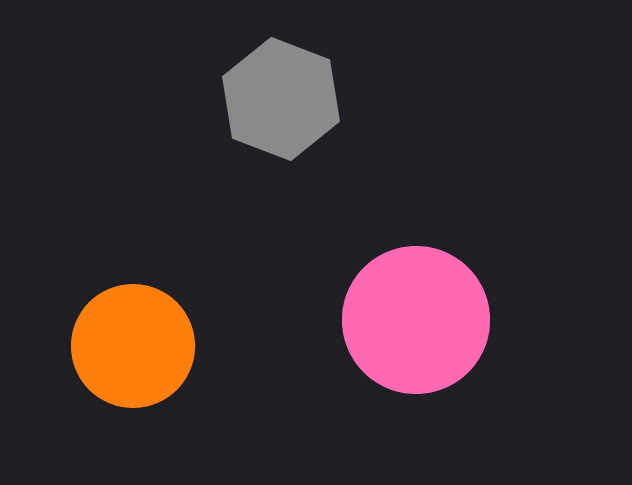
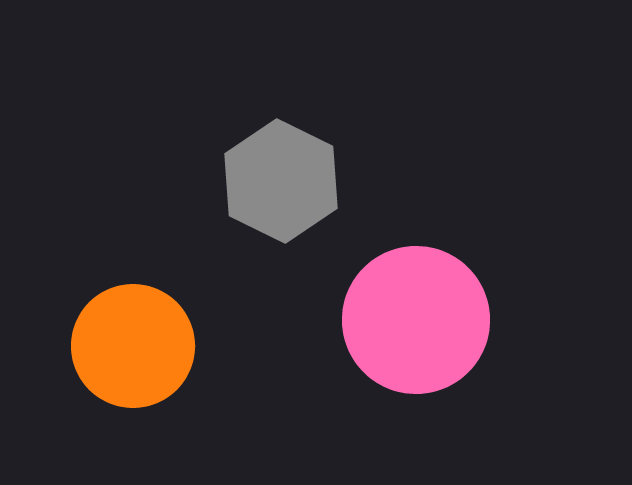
gray hexagon: moved 82 px down; rotated 5 degrees clockwise
